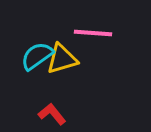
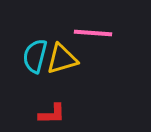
cyan semicircle: moved 2 px left; rotated 40 degrees counterclockwise
red L-shape: rotated 128 degrees clockwise
